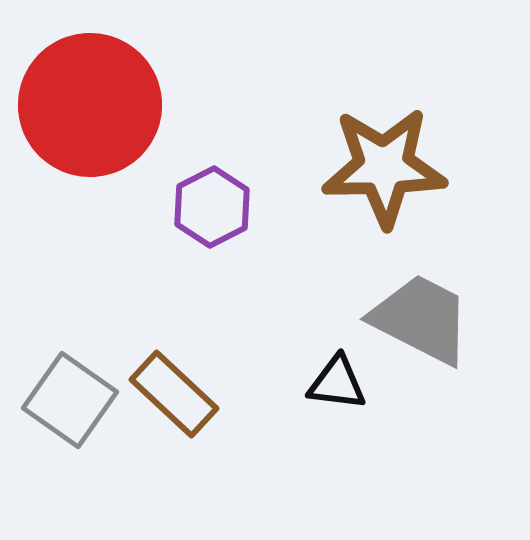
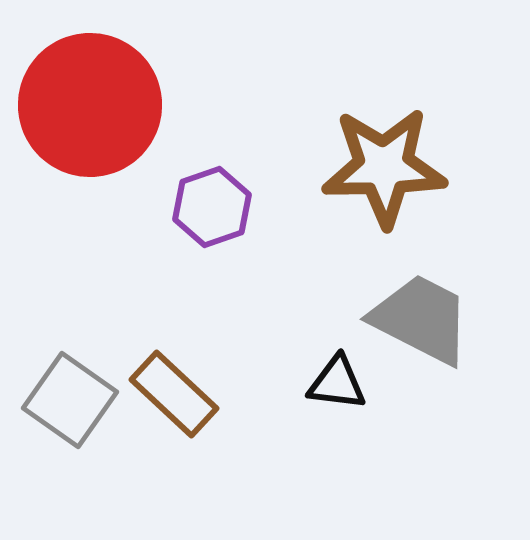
purple hexagon: rotated 8 degrees clockwise
